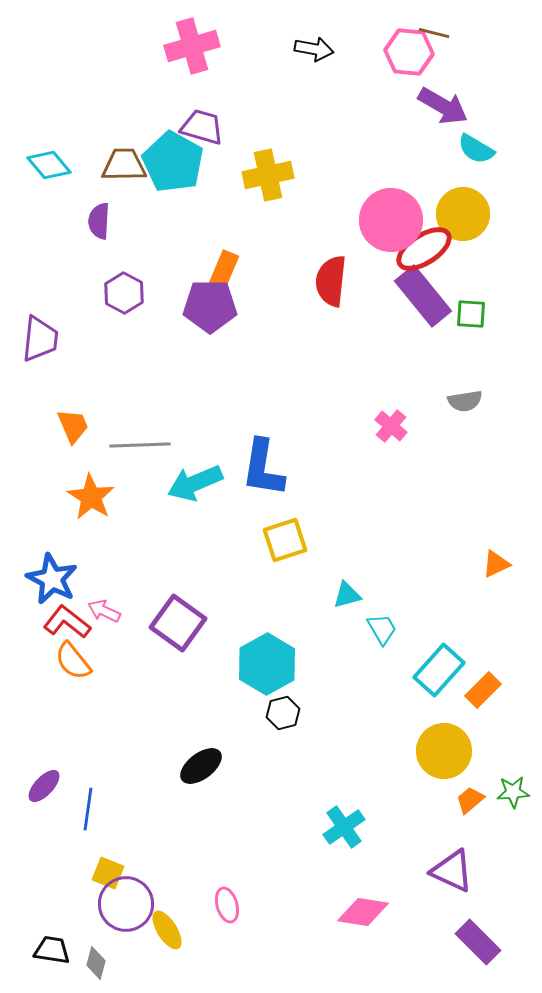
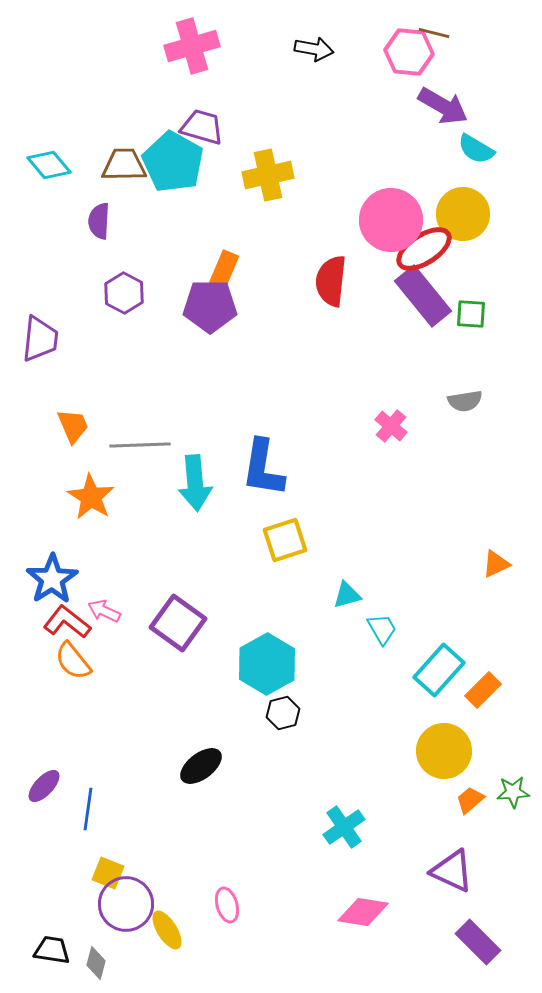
cyan arrow at (195, 483): rotated 72 degrees counterclockwise
blue star at (52, 579): rotated 12 degrees clockwise
